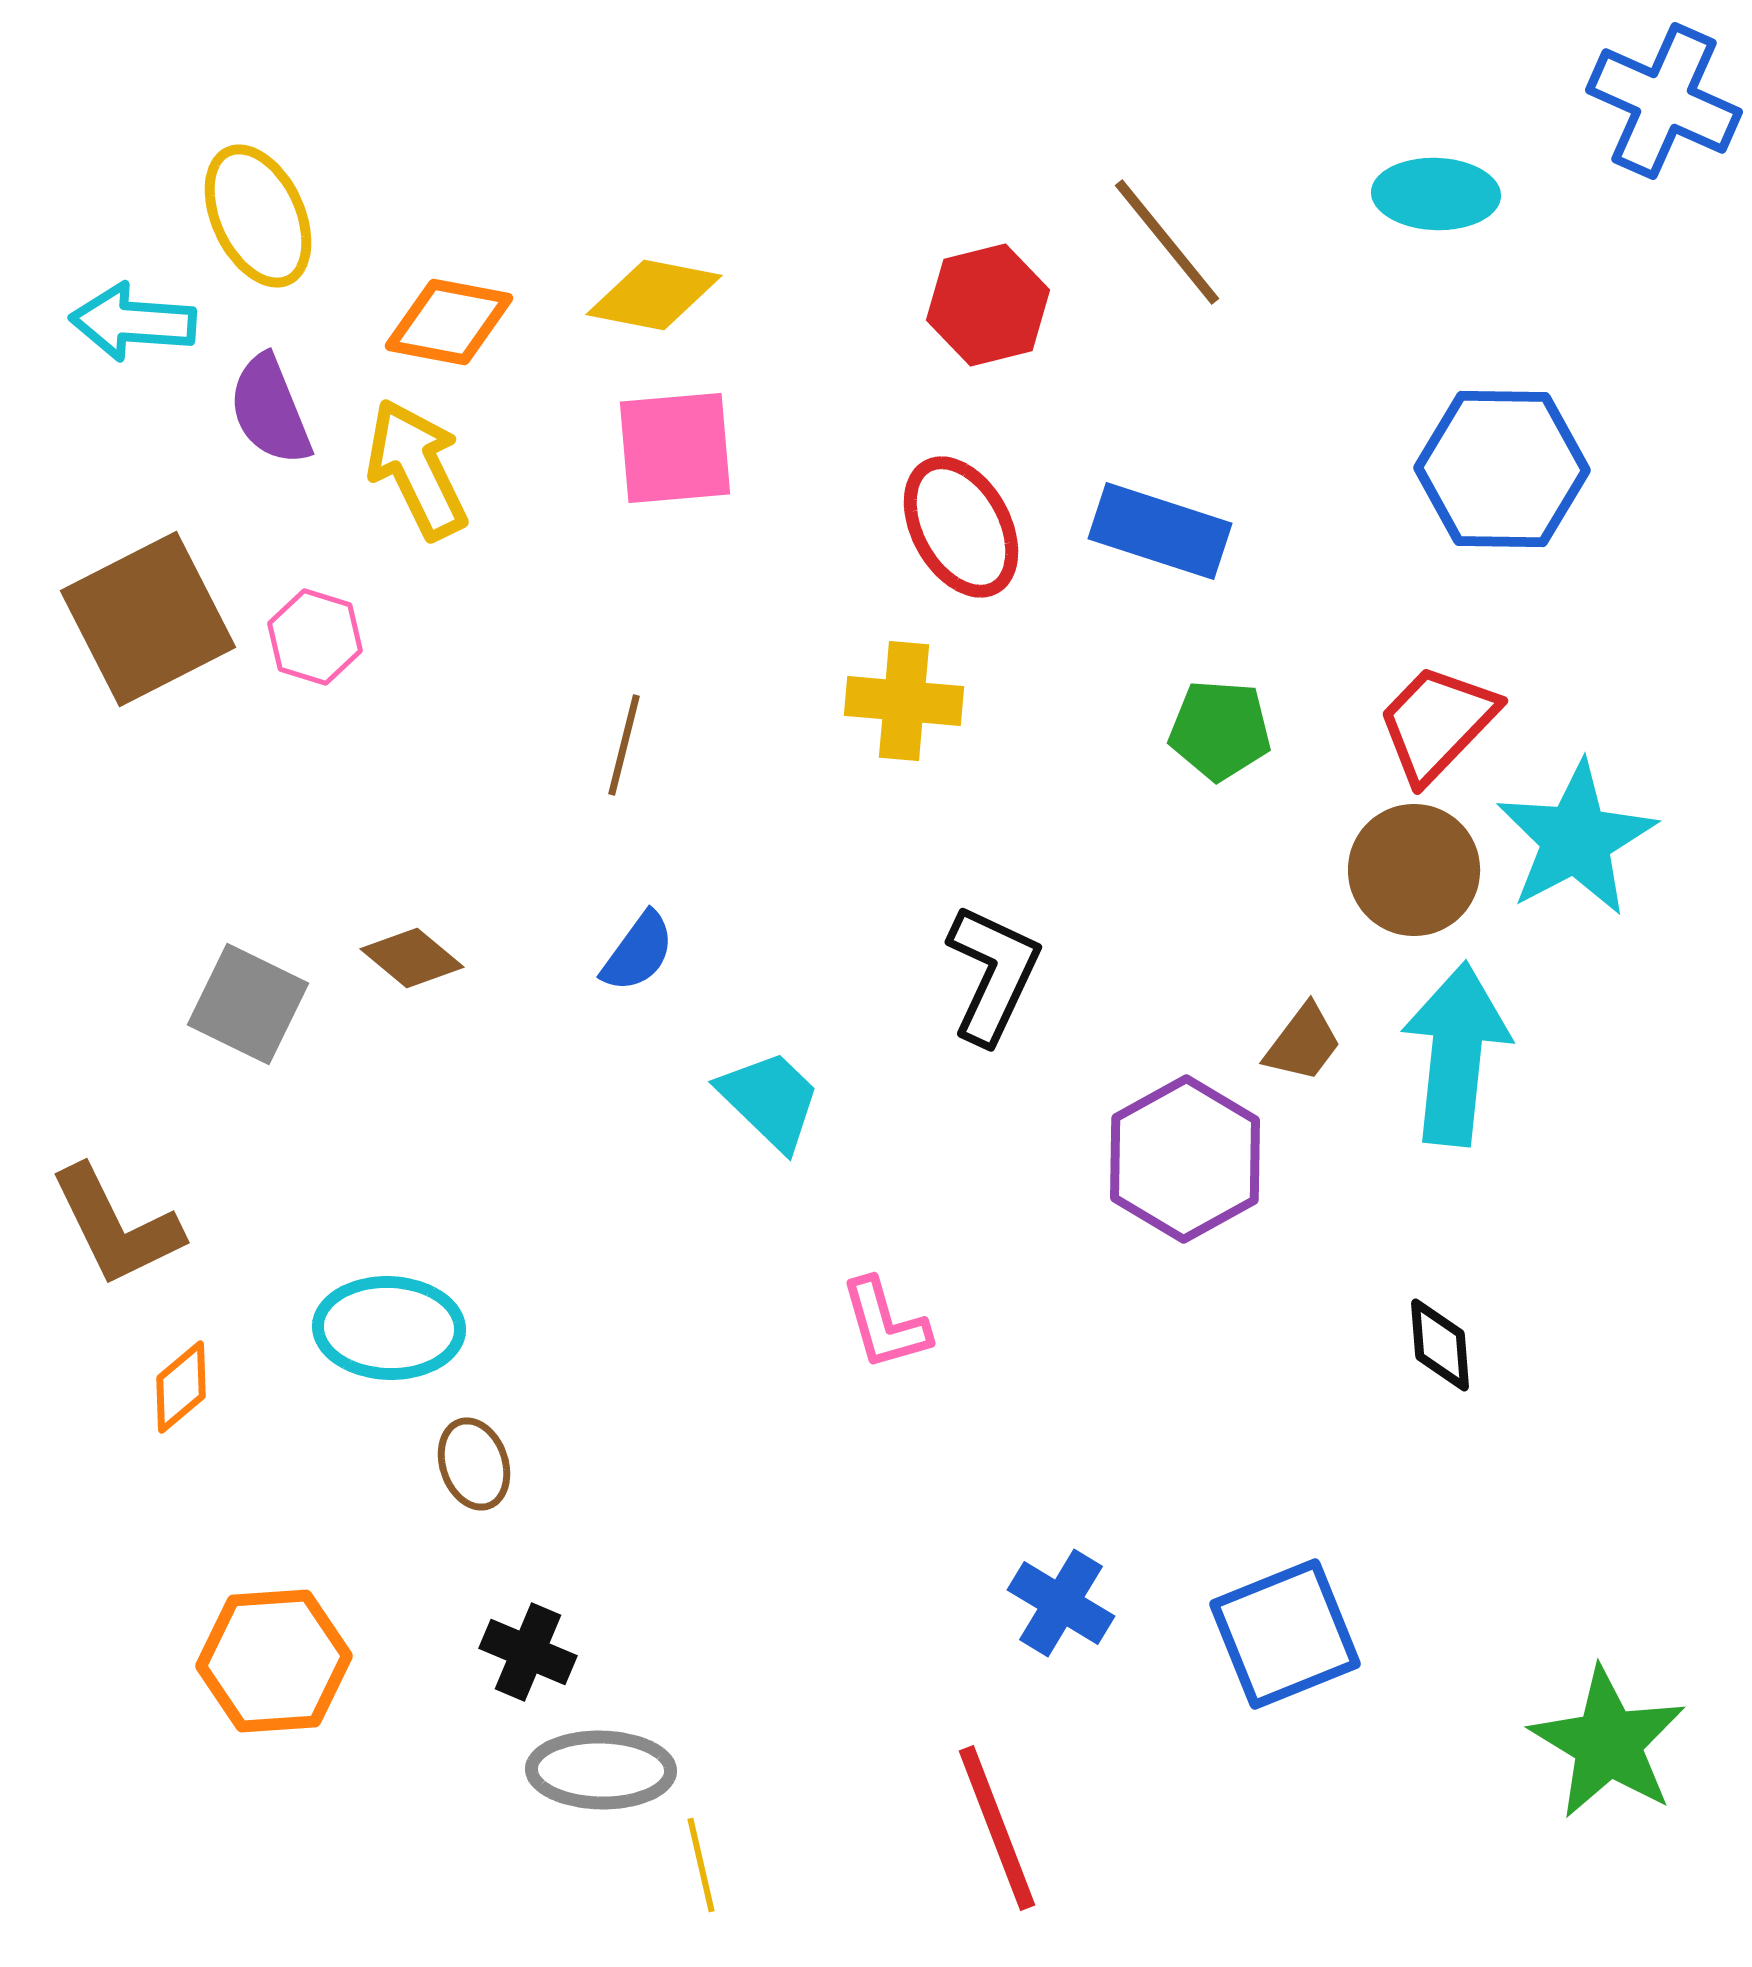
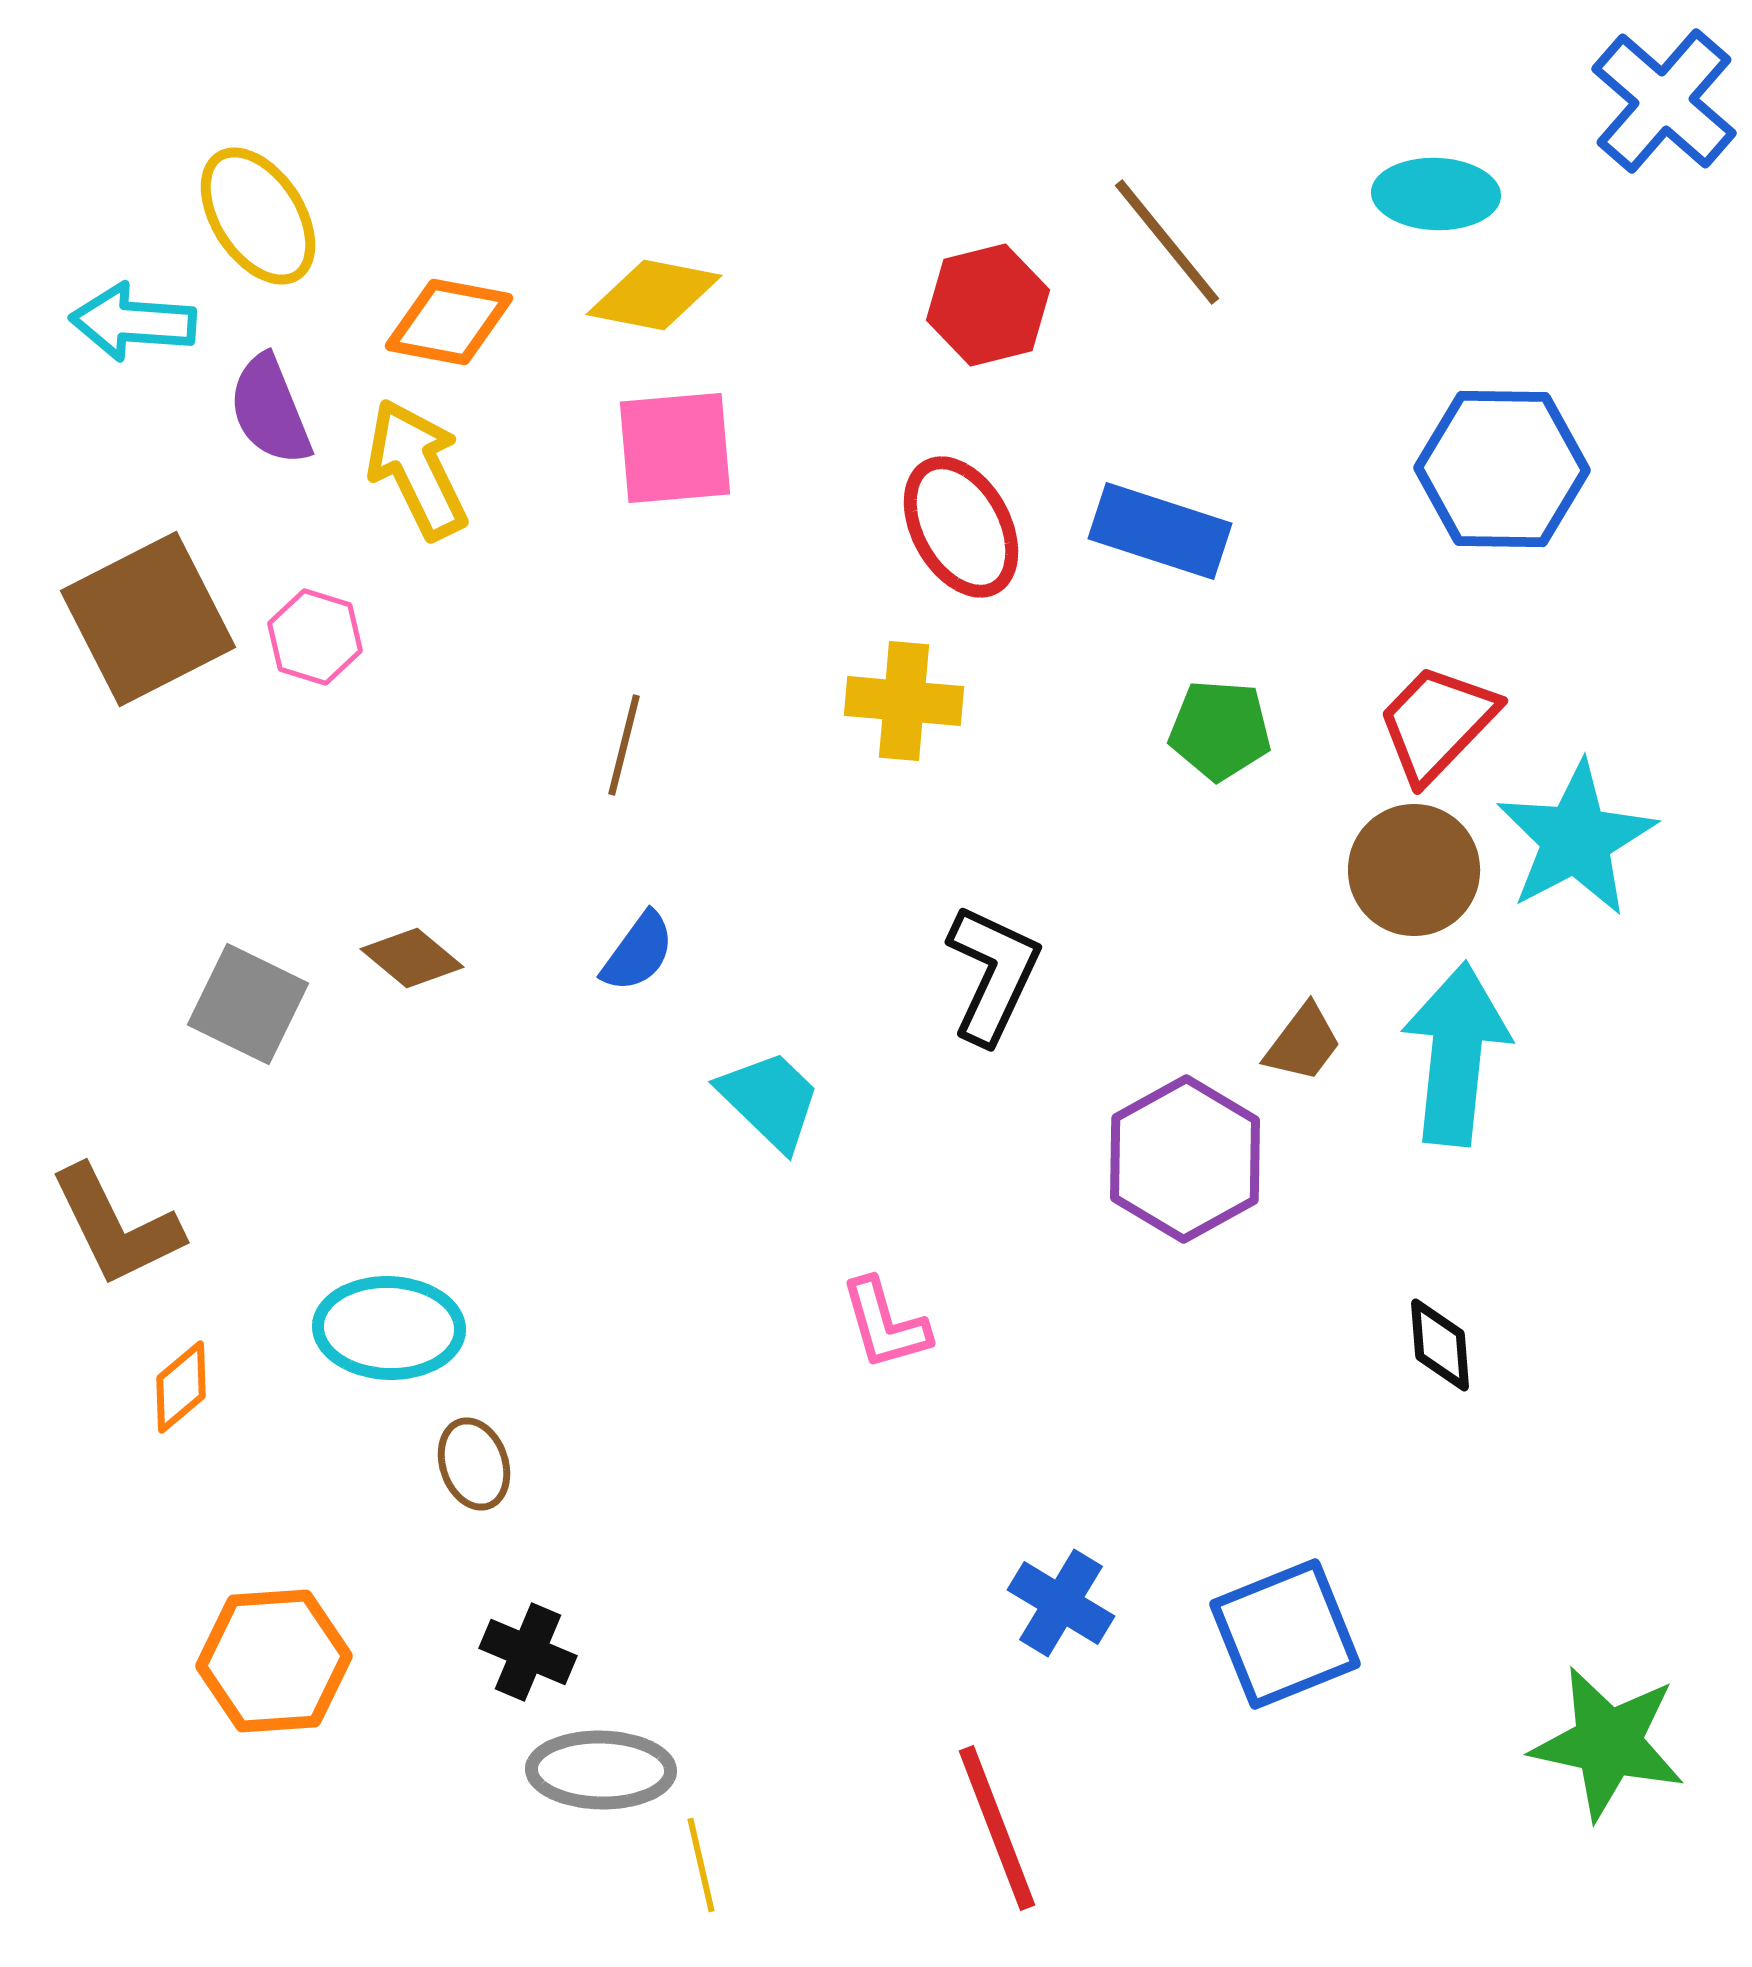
blue cross at (1664, 101): rotated 17 degrees clockwise
yellow ellipse at (258, 216): rotated 8 degrees counterclockwise
green star at (1608, 1743): rotated 19 degrees counterclockwise
